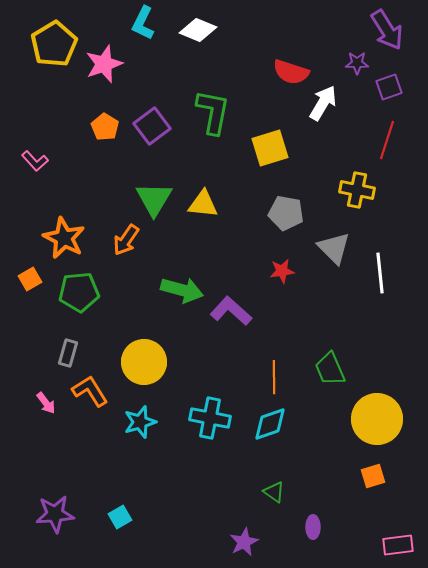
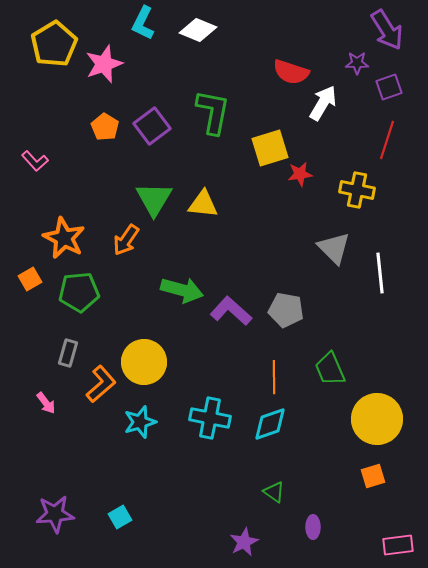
gray pentagon at (286, 213): moved 97 px down
red star at (282, 271): moved 18 px right, 97 px up
orange L-shape at (90, 391): moved 11 px right, 7 px up; rotated 81 degrees clockwise
